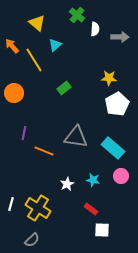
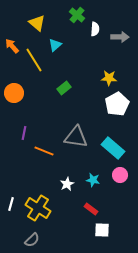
pink circle: moved 1 px left, 1 px up
